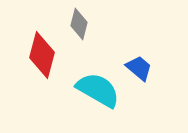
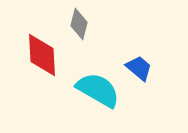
red diamond: rotated 18 degrees counterclockwise
